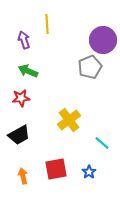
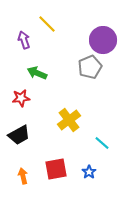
yellow line: rotated 42 degrees counterclockwise
green arrow: moved 9 px right, 2 px down
